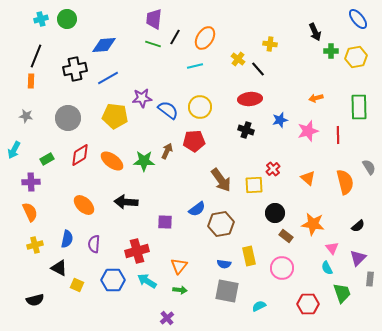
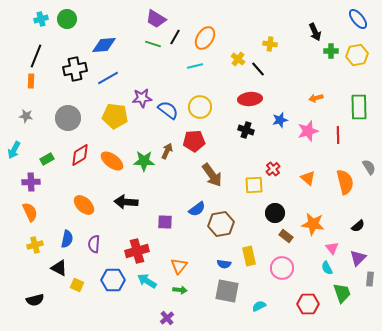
purple trapezoid at (154, 19): moved 2 px right; rotated 65 degrees counterclockwise
yellow hexagon at (356, 57): moved 1 px right, 2 px up
brown arrow at (221, 180): moved 9 px left, 5 px up
